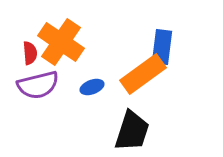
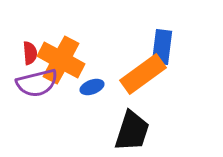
orange cross: moved 18 px down; rotated 6 degrees counterclockwise
purple semicircle: moved 1 px left, 2 px up
